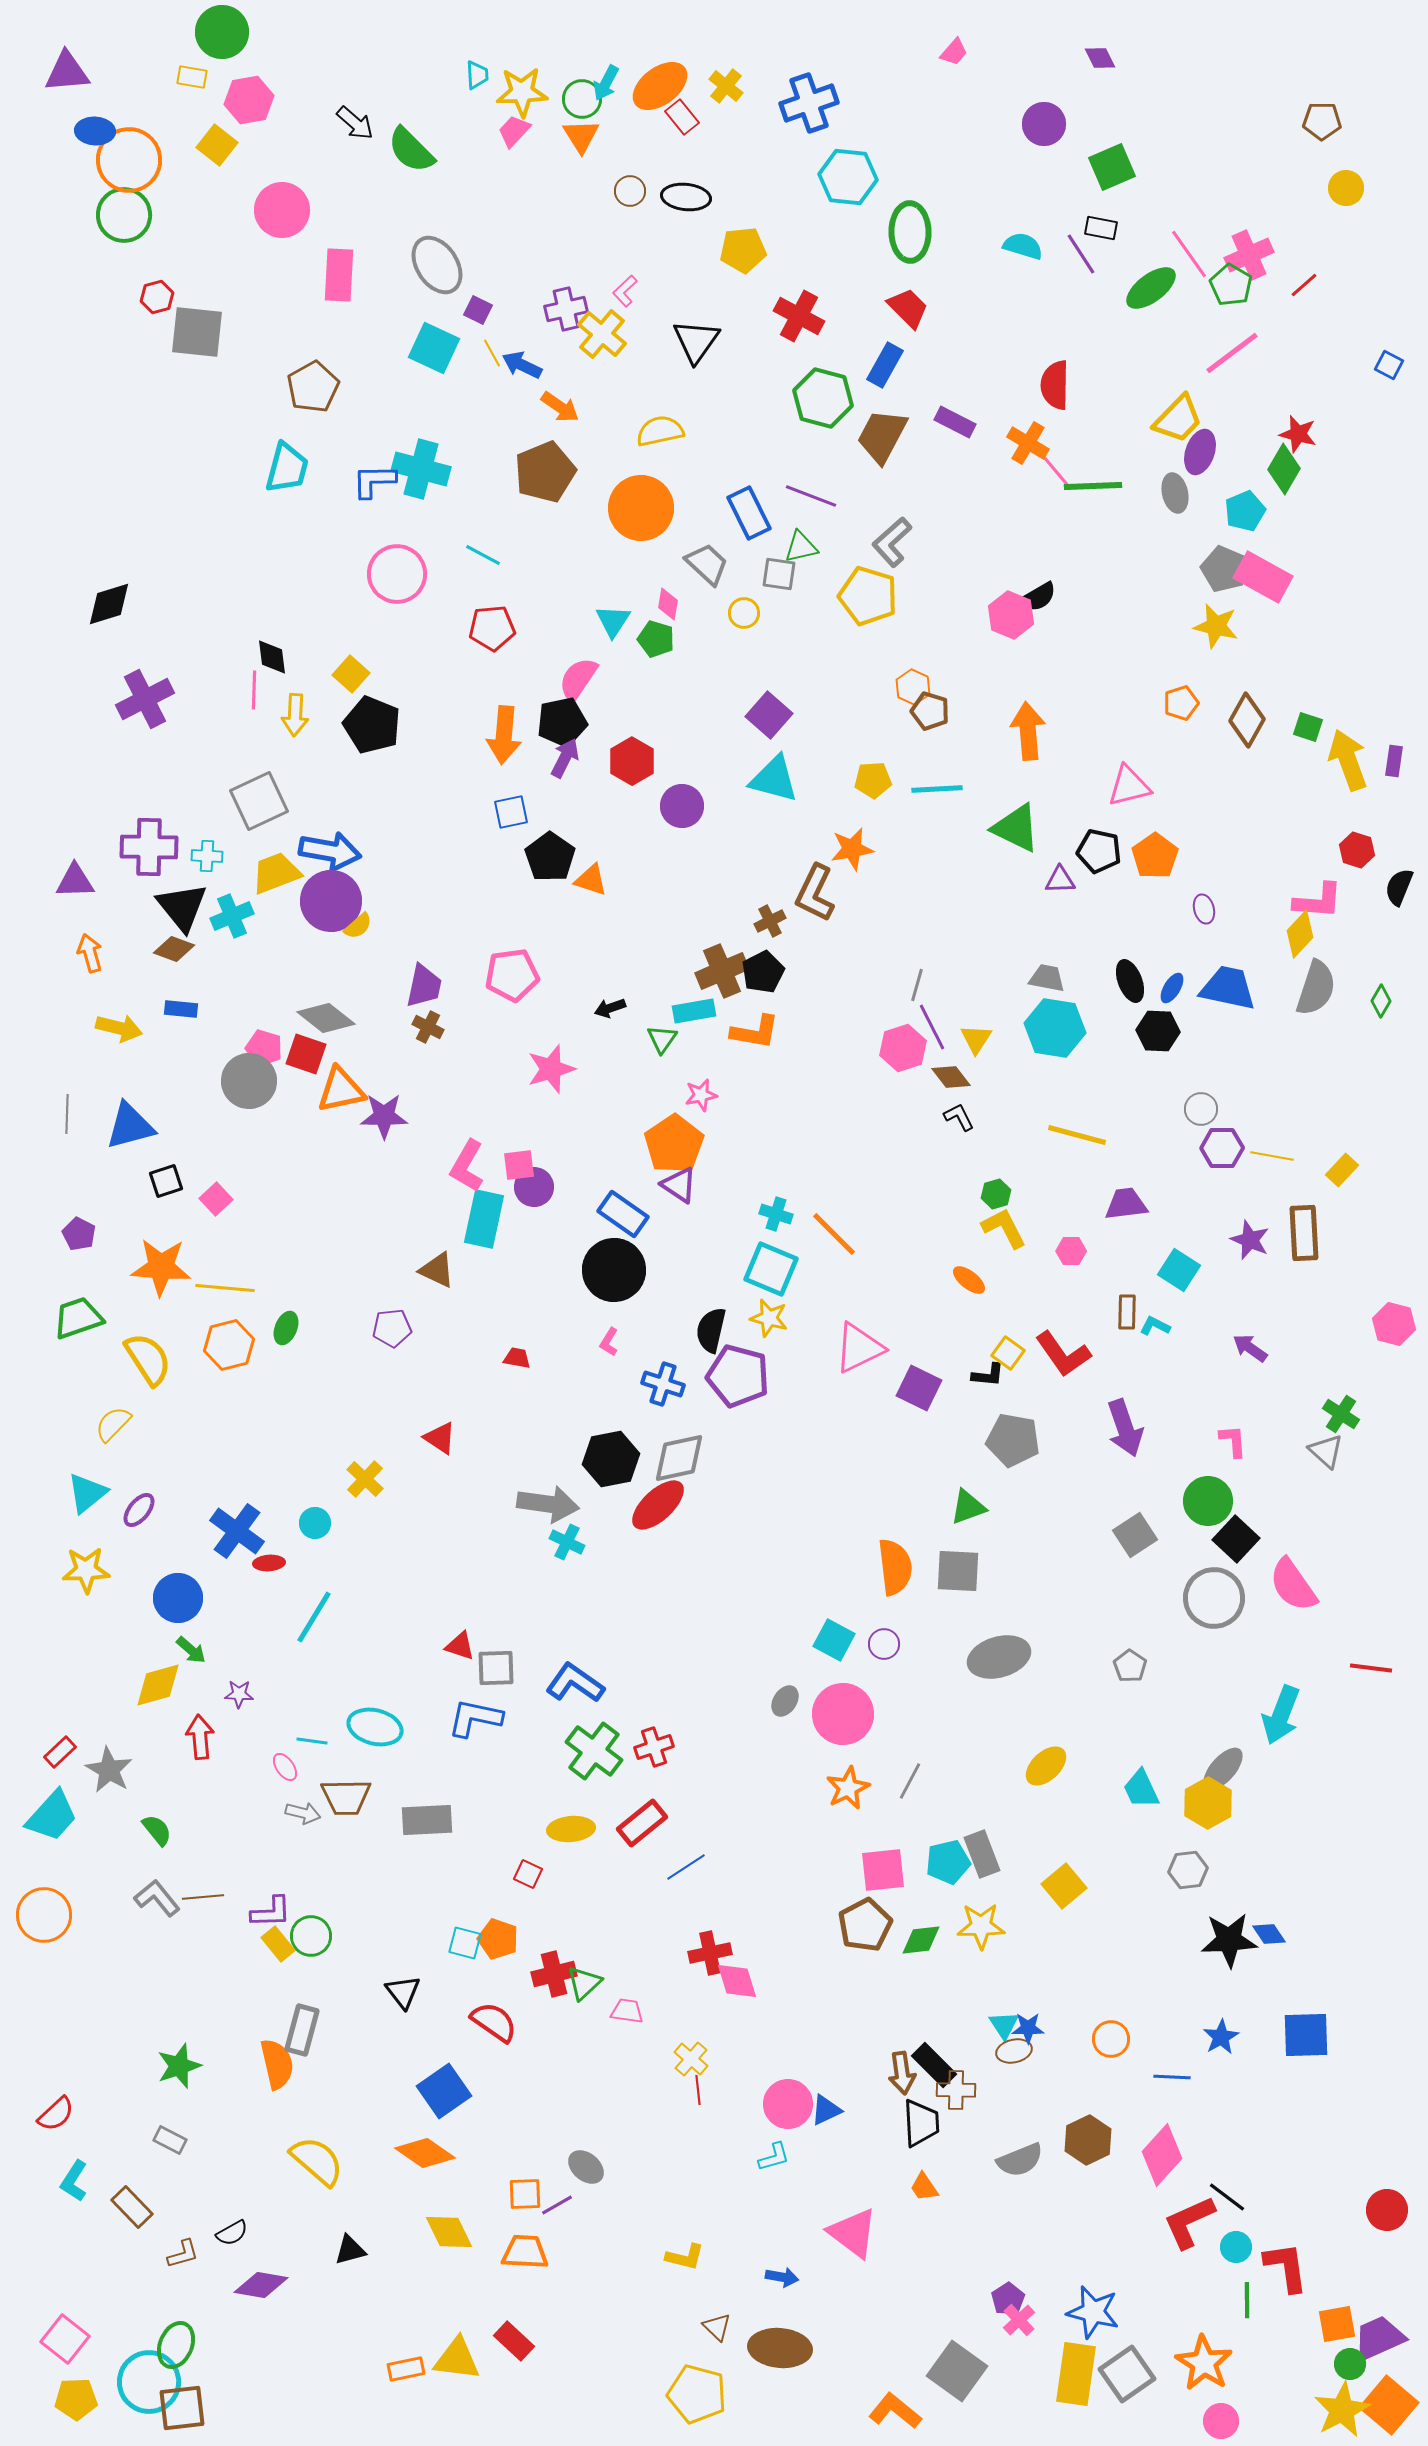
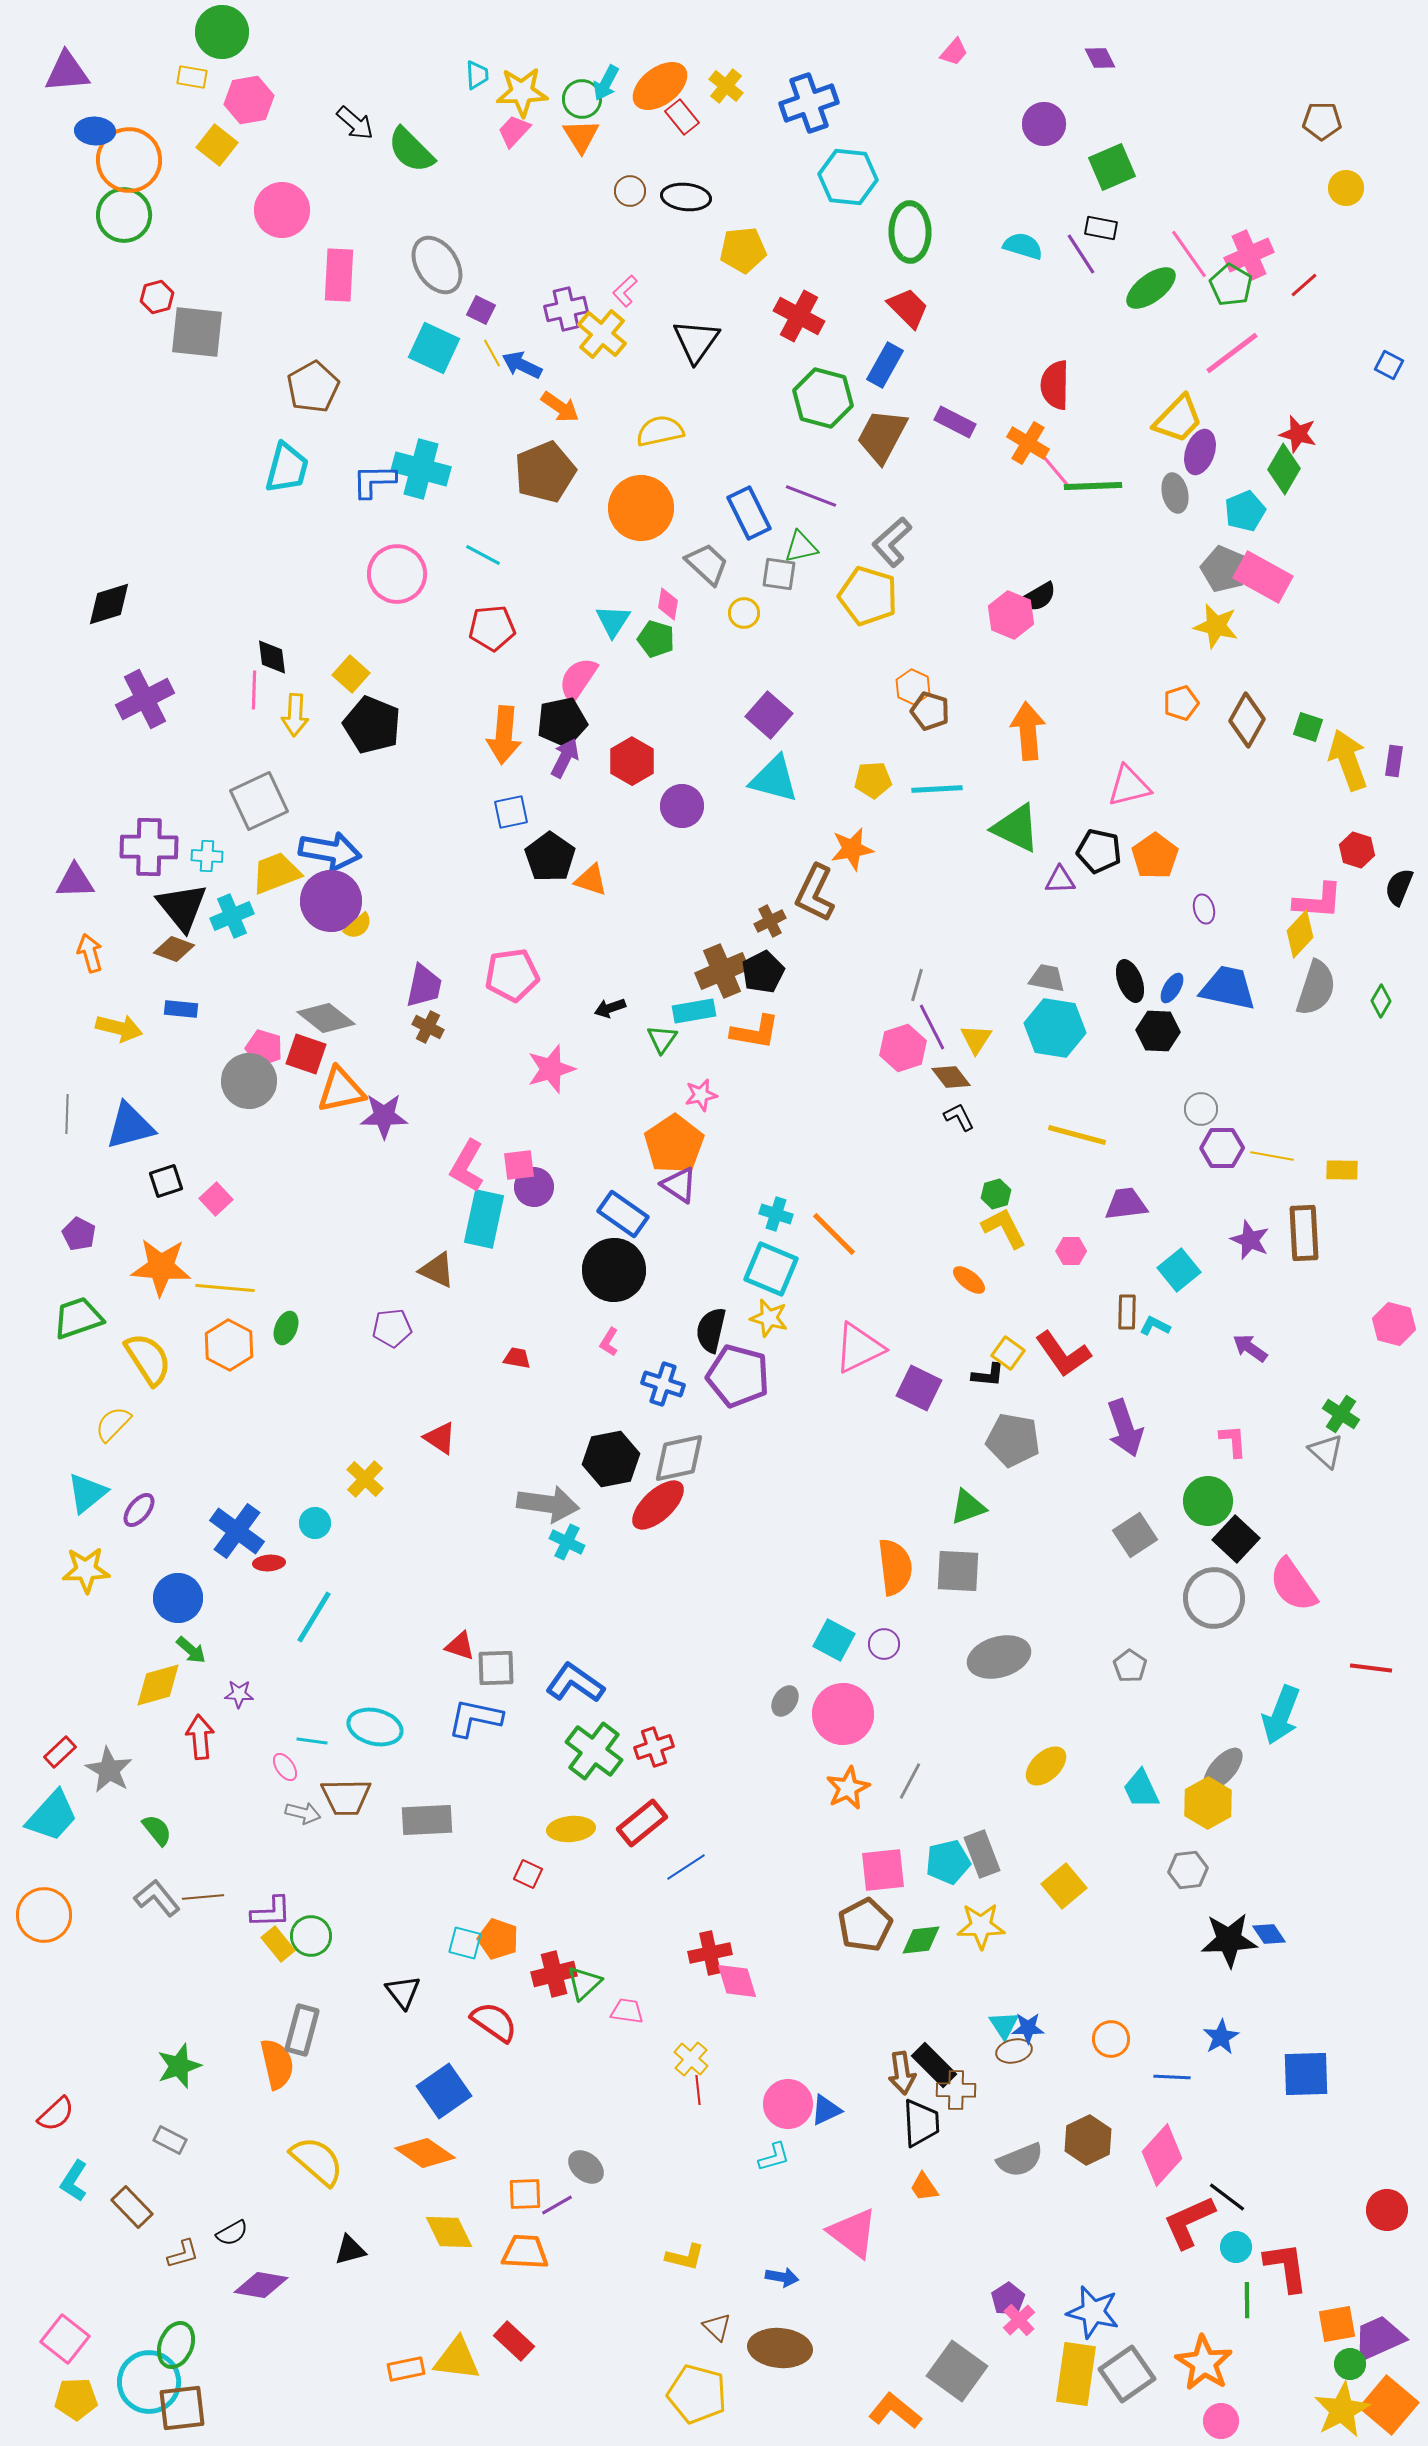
purple square at (478, 310): moved 3 px right
yellow rectangle at (1342, 1170): rotated 48 degrees clockwise
cyan square at (1179, 1270): rotated 18 degrees clockwise
orange hexagon at (229, 1345): rotated 18 degrees counterclockwise
blue square at (1306, 2035): moved 39 px down
